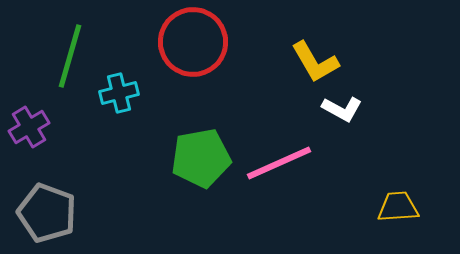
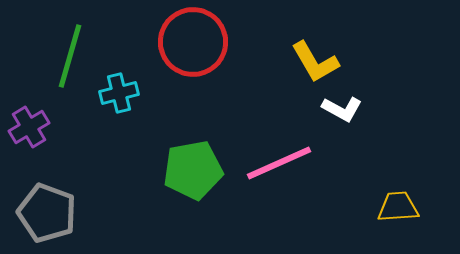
green pentagon: moved 8 px left, 12 px down
